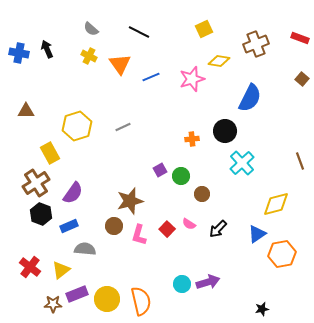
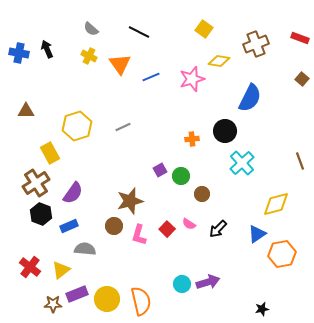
yellow square at (204, 29): rotated 30 degrees counterclockwise
